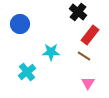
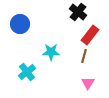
brown line: rotated 72 degrees clockwise
